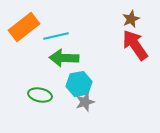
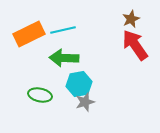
orange rectangle: moved 5 px right, 7 px down; rotated 12 degrees clockwise
cyan line: moved 7 px right, 6 px up
